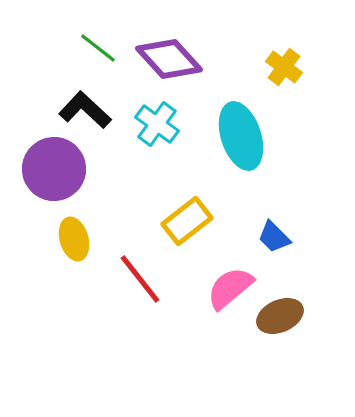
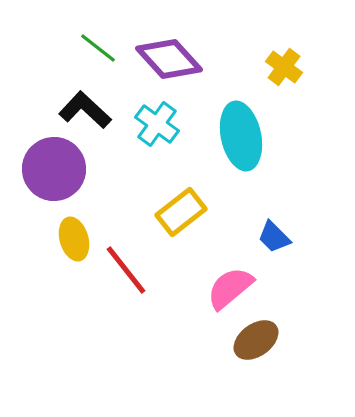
cyan ellipse: rotated 6 degrees clockwise
yellow rectangle: moved 6 px left, 9 px up
red line: moved 14 px left, 9 px up
brown ellipse: moved 24 px left, 24 px down; rotated 12 degrees counterclockwise
